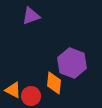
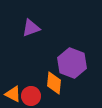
purple triangle: moved 12 px down
orange triangle: moved 4 px down
